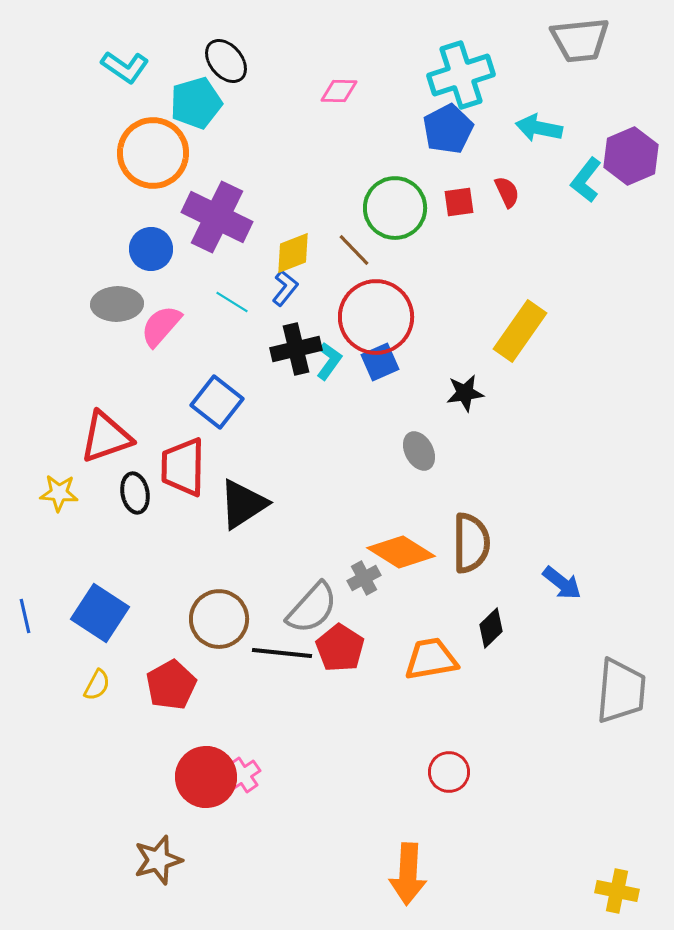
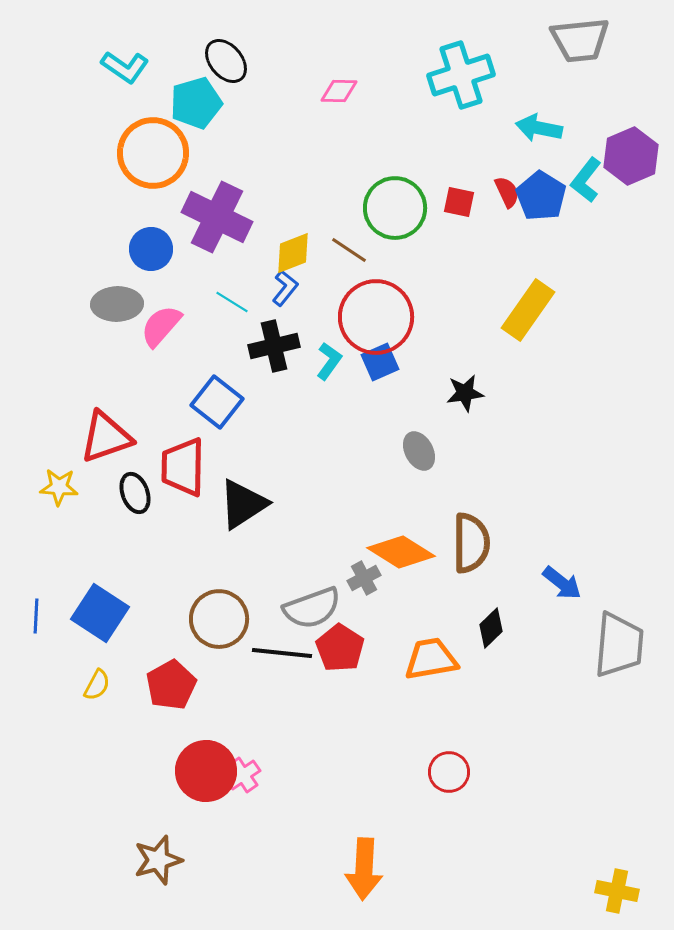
blue pentagon at (448, 129): moved 93 px right, 67 px down; rotated 12 degrees counterclockwise
red square at (459, 202): rotated 20 degrees clockwise
brown line at (354, 250): moved 5 px left; rotated 12 degrees counterclockwise
yellow rectangle at (520, 331): moved 8 px right, 21 px up
black cross at (296, 349): moved 22 px left, 3 px up
yellow star at (59, 493): moved 6 px up
black ellipse at (135, 493): rotated 9 degrees counterclockwise
gray semicircle at (312, 608): rotated 28 degrees clockwise
blue line at (25, 616): moved 11 px right; rotated 16 degrees clockwise
gray trapezoid at (621, 691): moved 2 px left, 46 px up
red circle at (206, 777): moved 6 px up
orange arrow at (408, 874): moved 44 px left, 5 px up
